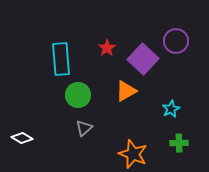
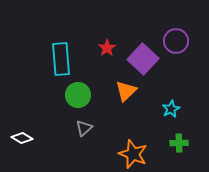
orange triangle: rotated 15 degrees counterclockwise
